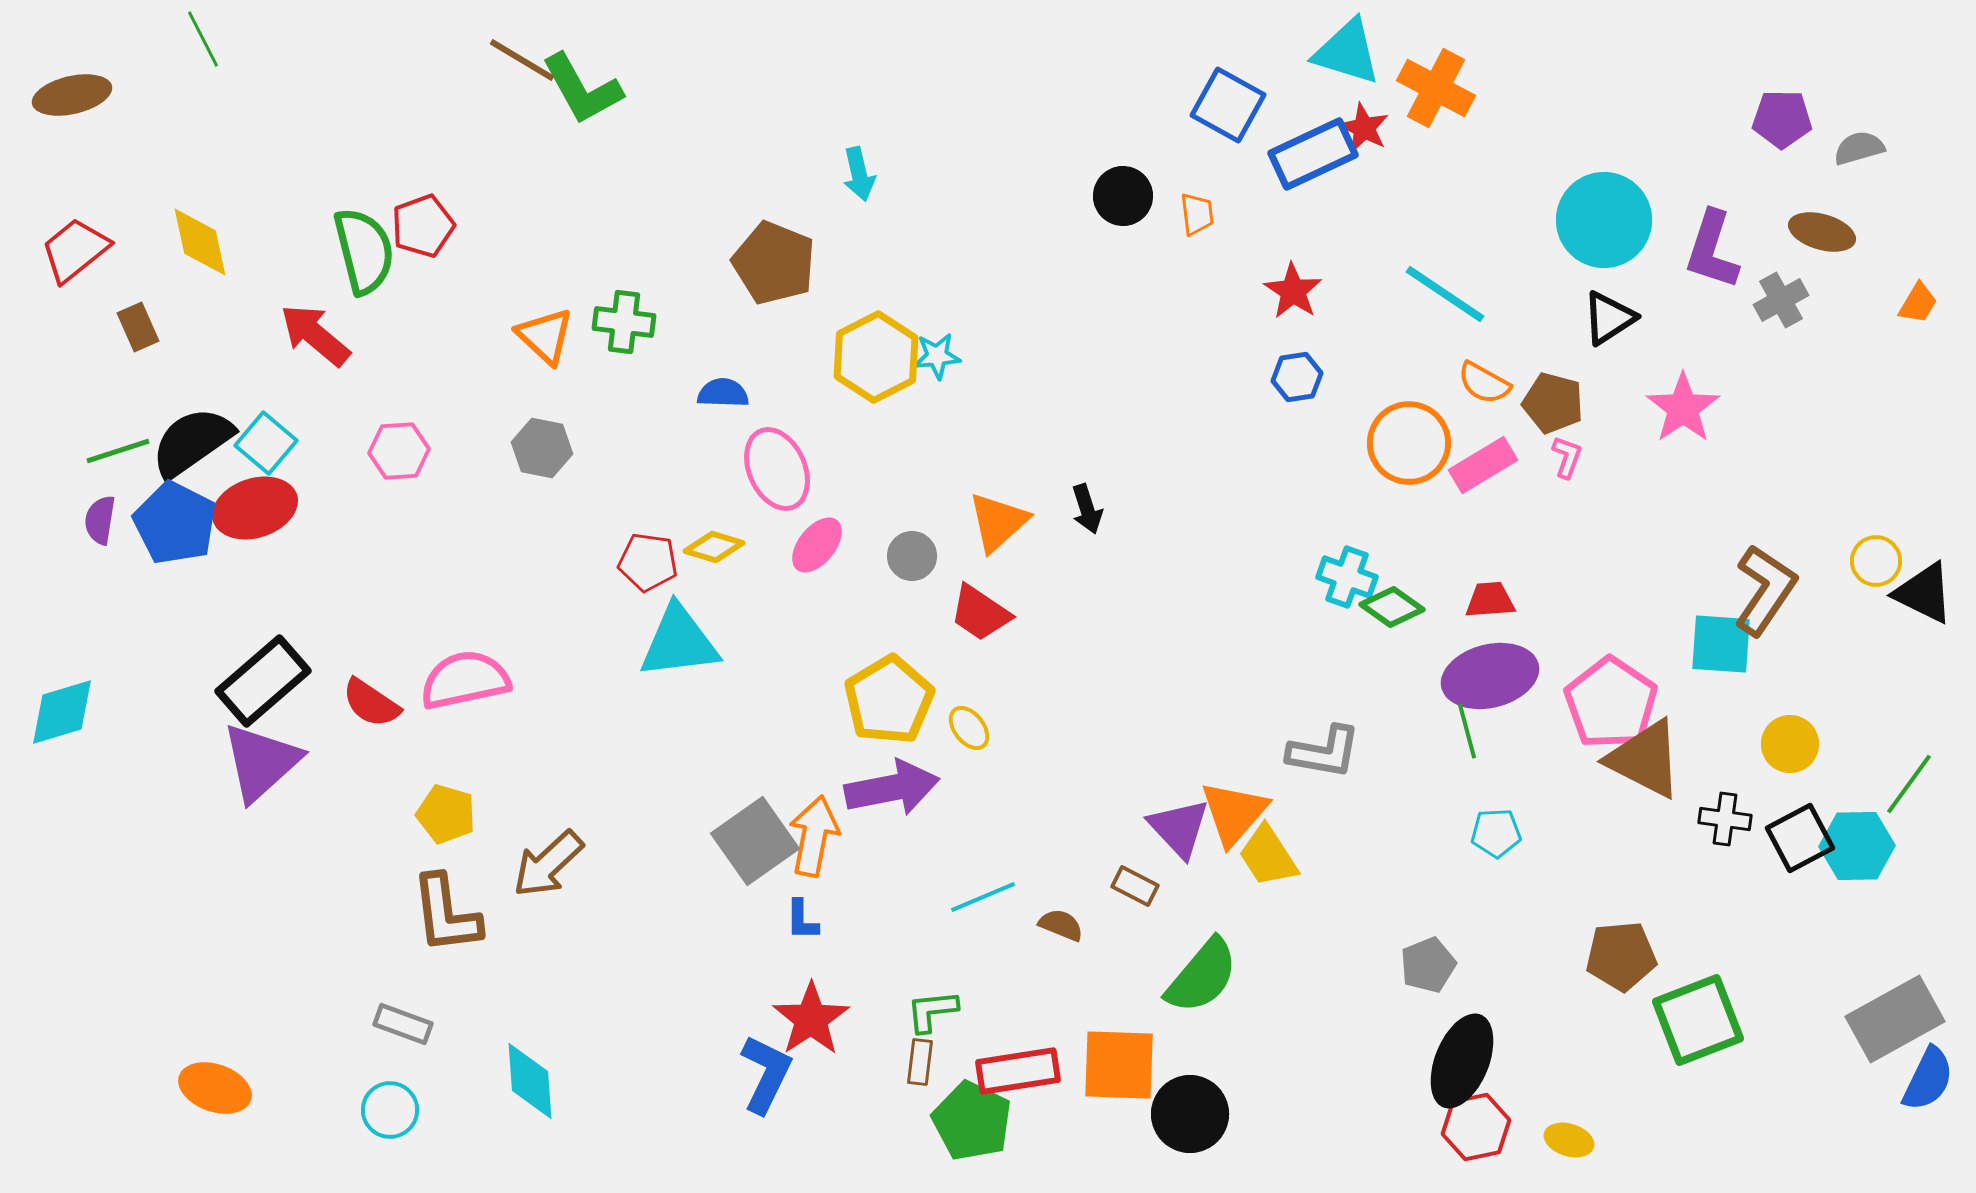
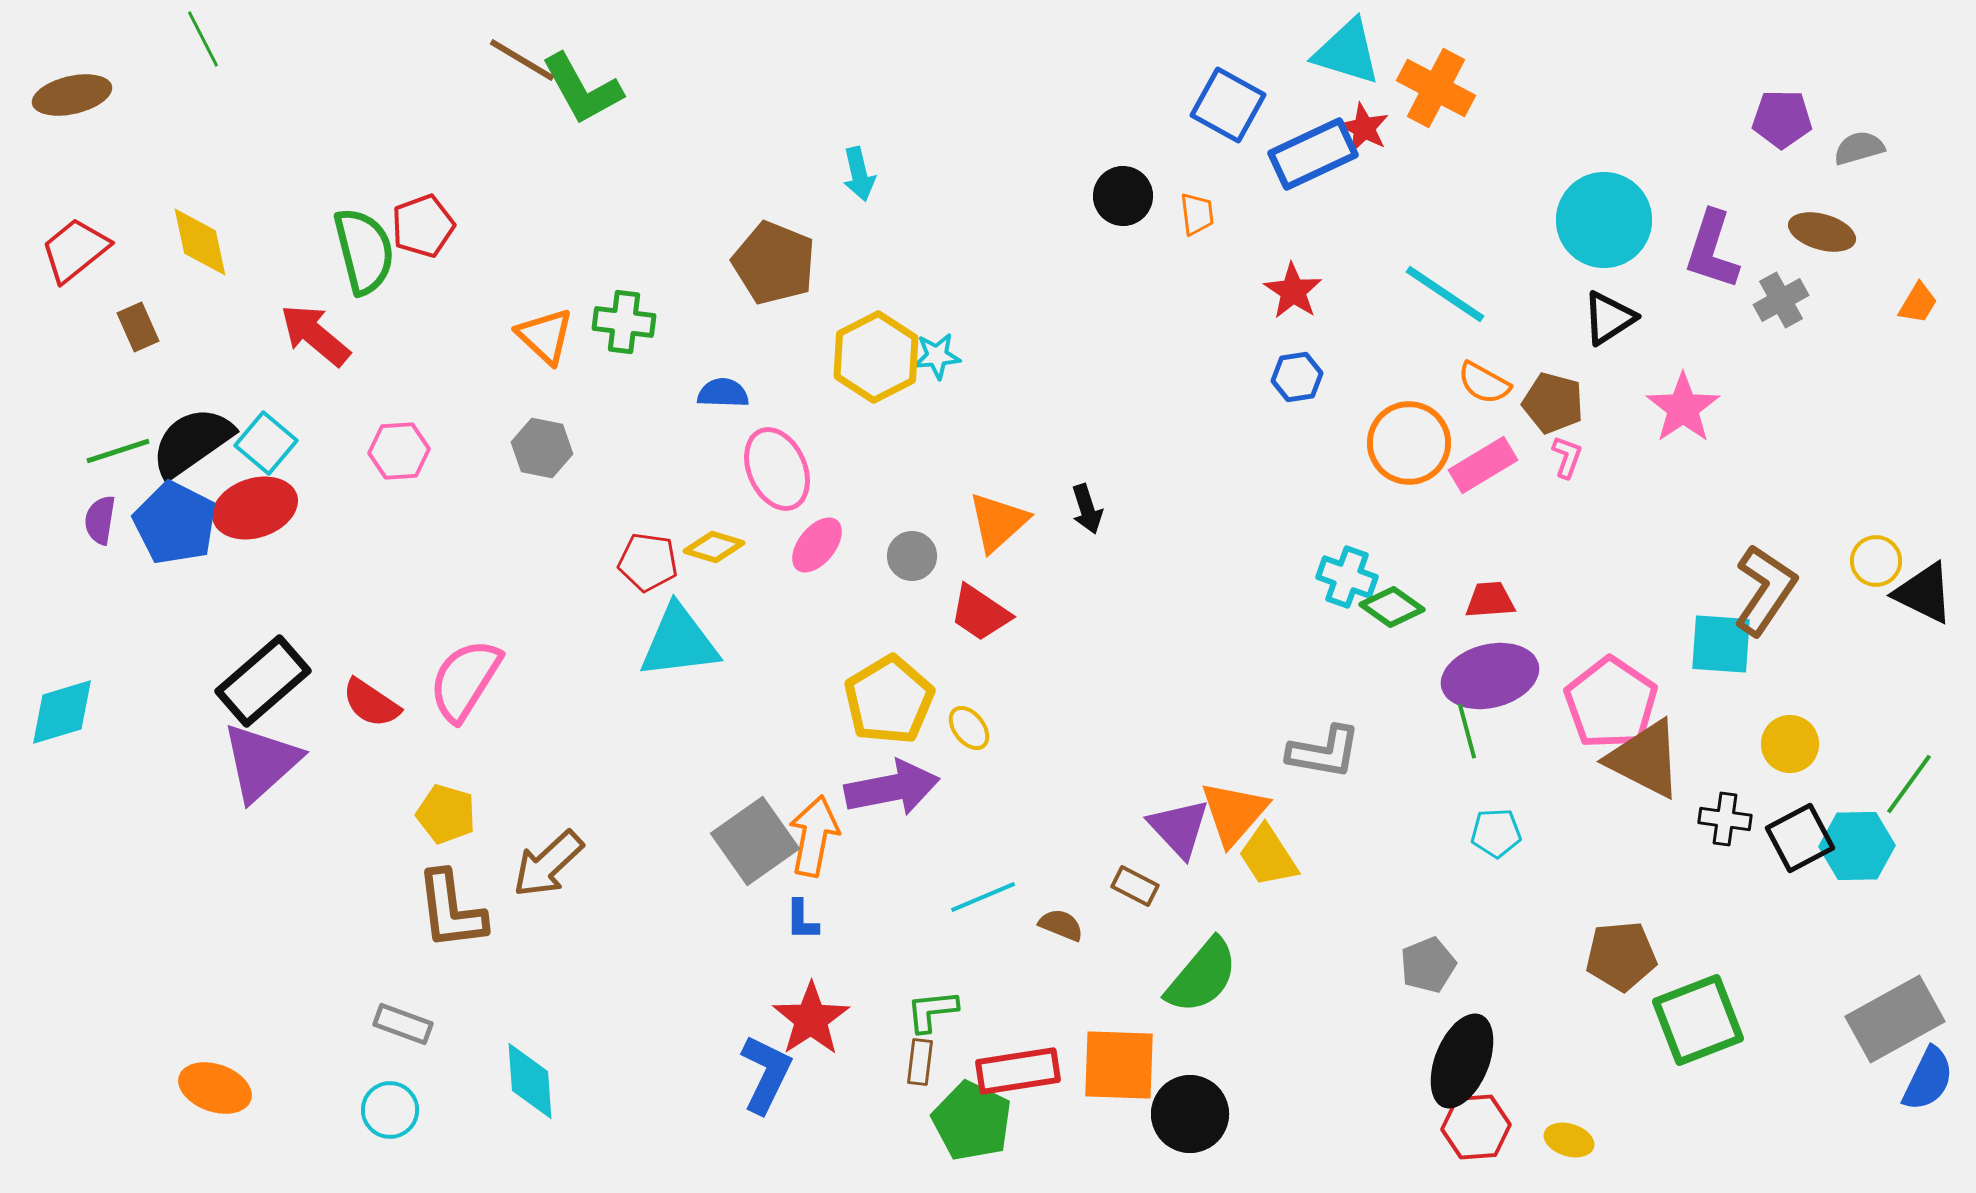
pink semicircle at (465, 680): rotated 46 degrees counterclockwise
brown L-shape at (446, 914): moved 5 px right, 4 px up
red hexagon at (1476, 1127): rotated 8 degrees clockwise
